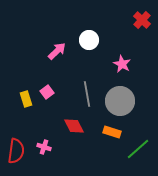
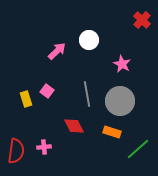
pink square: moved 1 px up; rotated 16 degrees counterclockwise
pink cross: rotated 24 degrees counterclockwise
